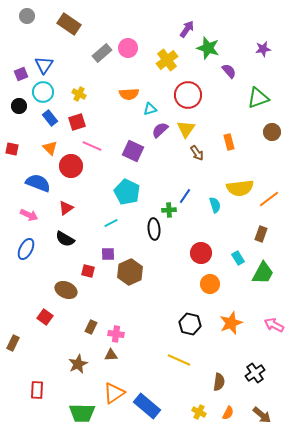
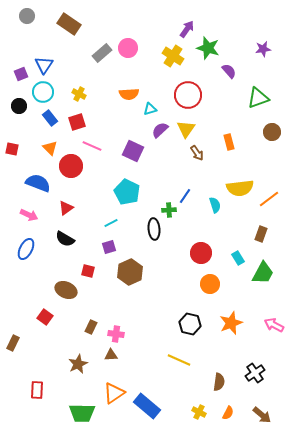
yellow cross at (167, 60): moved 6 px right, 4 px up; rotated 20 degrees counterclockwise
purple square at (108, 254): moved 1 px right, 7 px up; rotated 16 degrees counterclockwise
